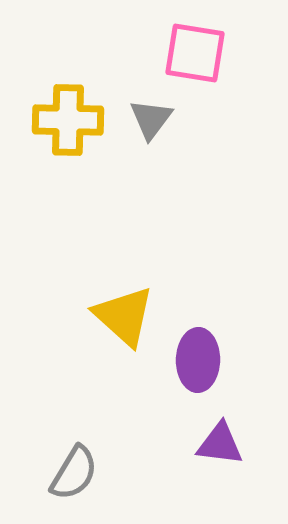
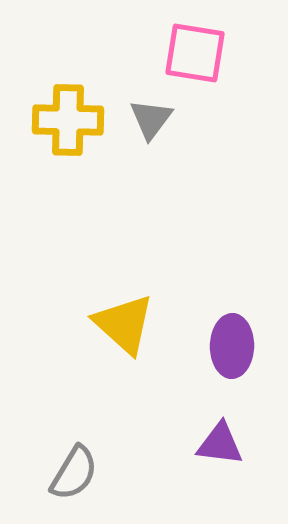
yellow triangle: moved 8 px down
purple ellipse: moved 34 px right, 14 px up
